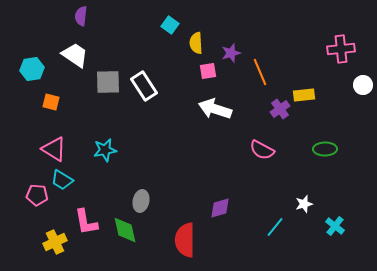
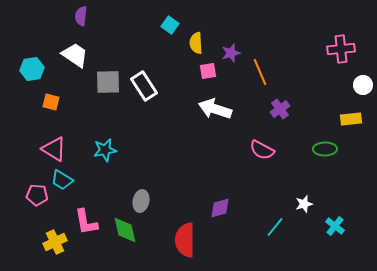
yellow rectangle: moved 47 px right, 24 px down
